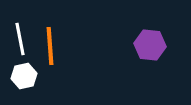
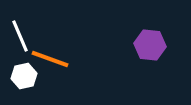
white line: moved 3 px up; rotated 12 degrees counterclockwise
orange line: moved 13 px down; rotated 66 degrees counterclockwise
